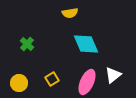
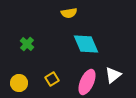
yellow semicircle: moved 1 px left
